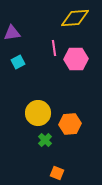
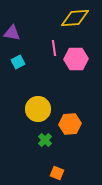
purple triangle: rotated 18 degrees clockwise
yellow circle: moved 4 px up
